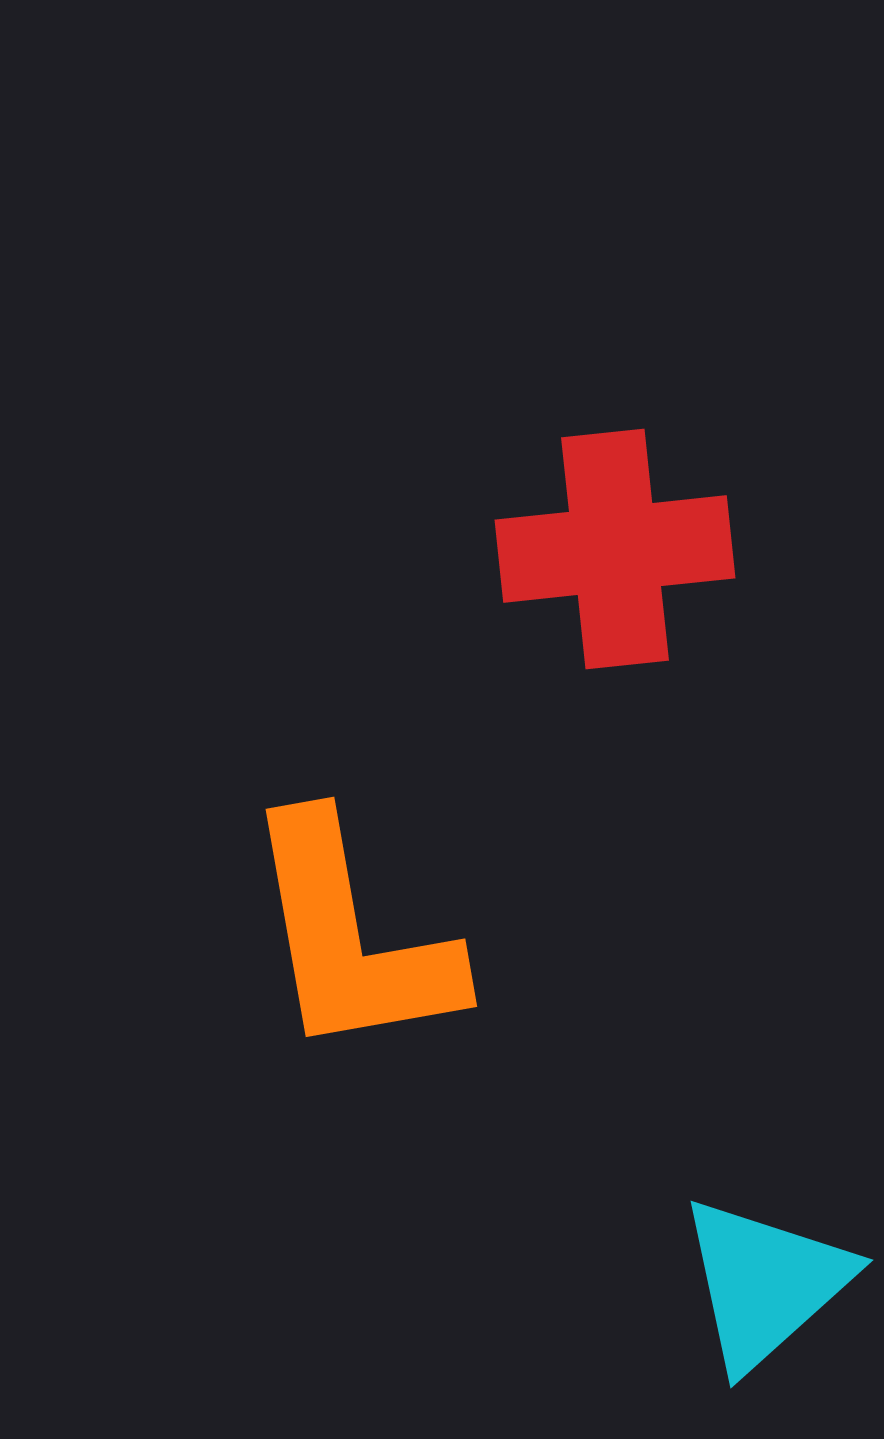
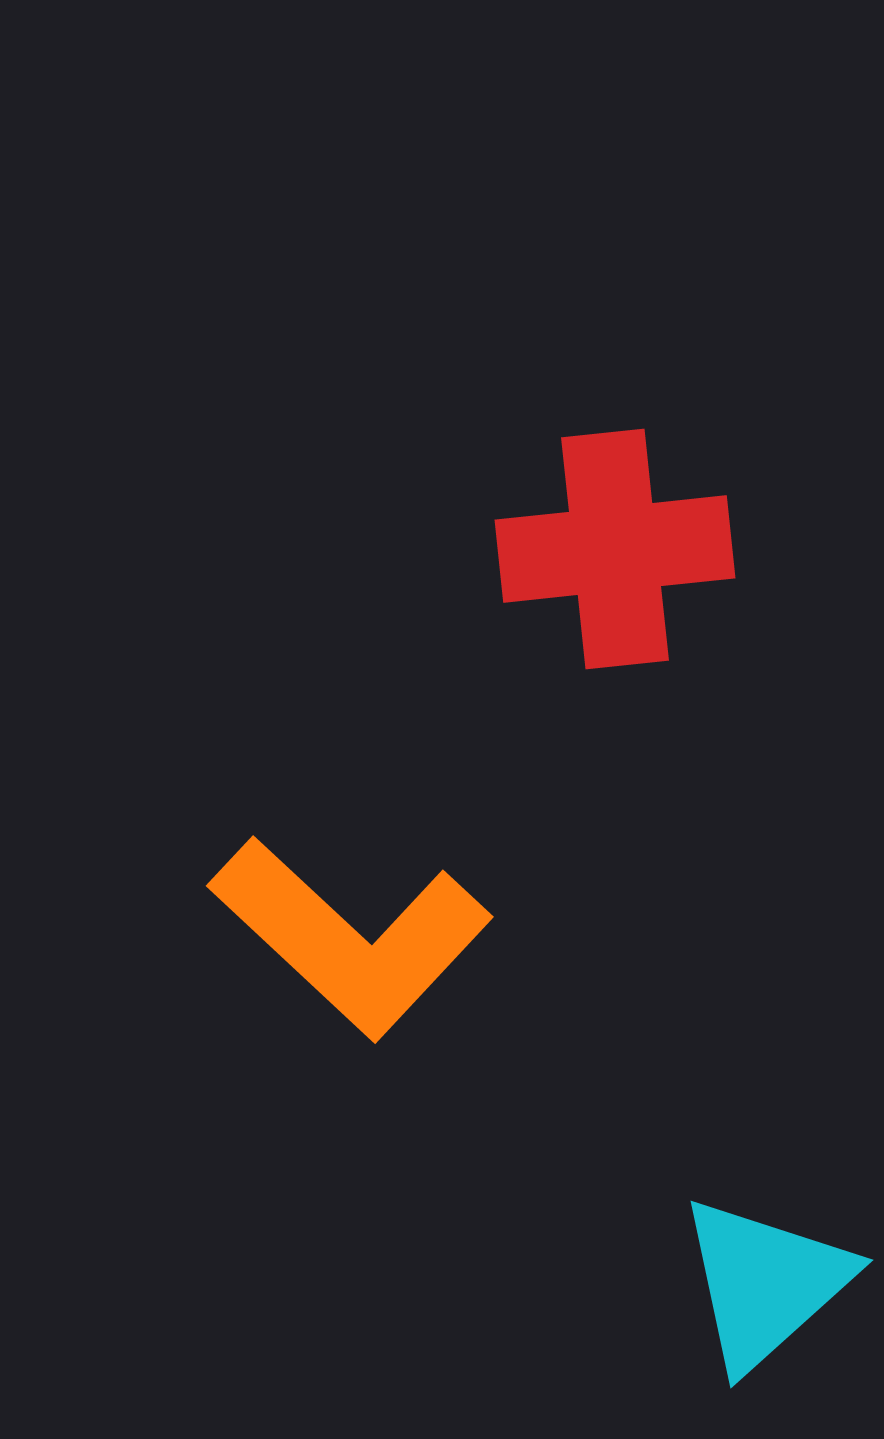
orange L-shape: rotated 37 degrees counterclockwise
